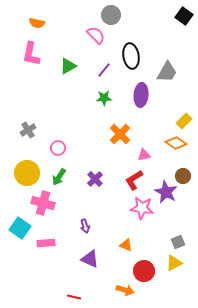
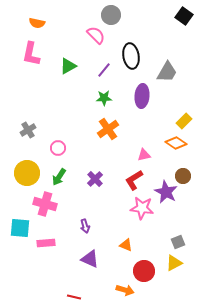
purple ellipse: moved 1 px right, 1 px down
orange cross: moved 12 px left, 5 px up; rotated 10 degrees clockwise
pink cross: moved 2 px right, 1 px down
cyan square: rotated 30 degrees counterclockwise
